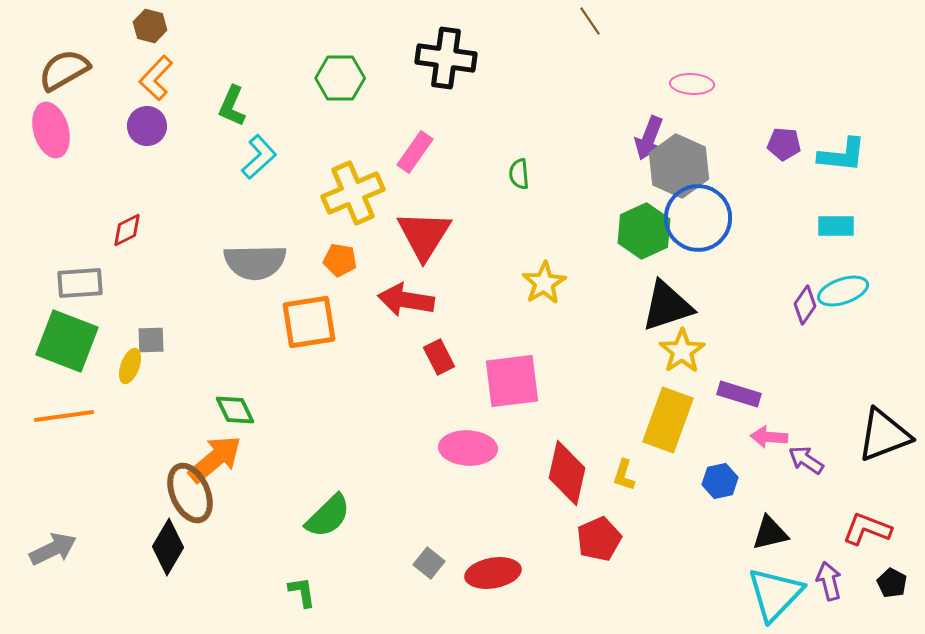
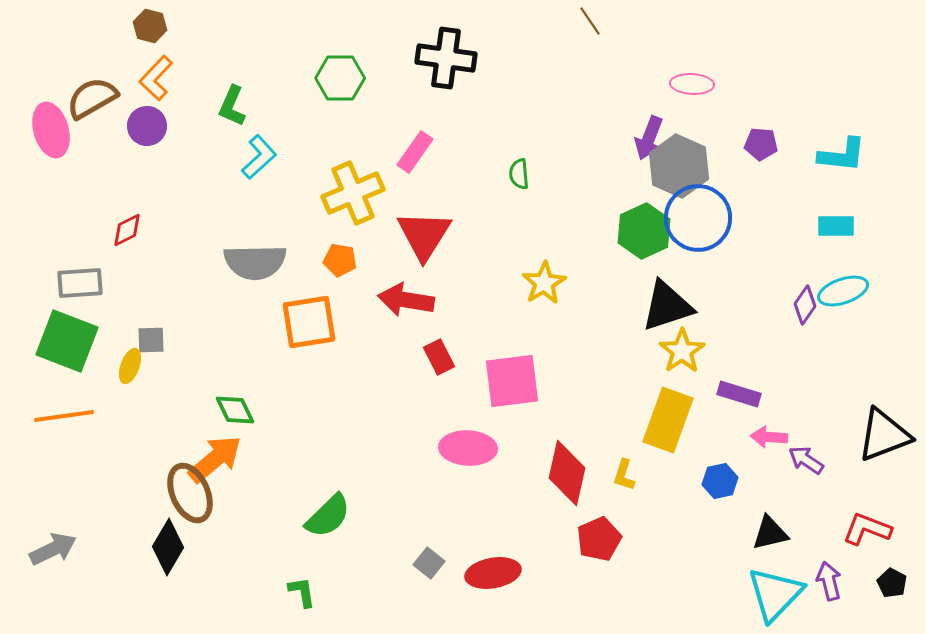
brown semicircle at (64, 70): moved 28 px right, 28 px down
purple pentagon at (784, 144): moved 23 px left
